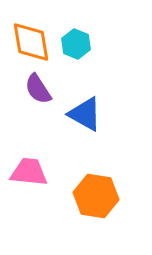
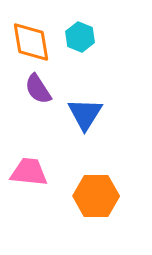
cyan hexagon: moved 4 px right, 7 px up
blue triangle: rotated 33 degrees clockwise
orange hexagon: rotated 9 degrees counterclockwise
